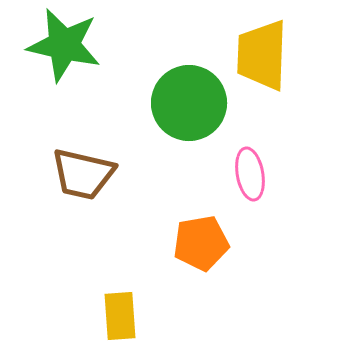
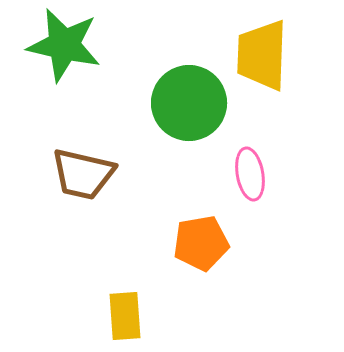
yellow rectangle: moved 5 px right
